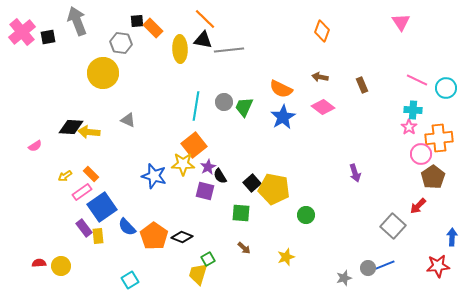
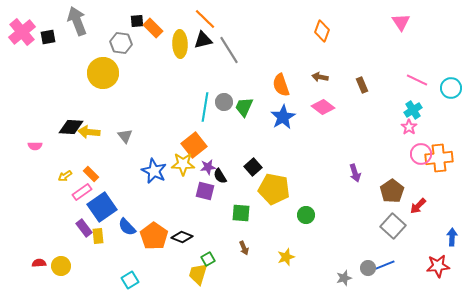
black triangle at (203, 40): rotated 24 degrees counterclockwise
yellow ellipse at (180, 49): moved 5 px up
gray line at (229, 50): rotated 64 degrees clockwise
cyan circle at (446, 88): moved 5 px right
orange semicircle at (281, 89): moved 4 px up; rotated 45 degrees clockwise
cyan line at (196, 106): moved 9 px right, 1 px down
cyan cross at (413, 110): rotated 36 degrees counterclockwise
gray triangle at (128, 120): moved 3 px left, 16 px down; rotated 28 degrees clockwise
orange cross at (439, 138): moved 20 px down
pink semicircle at (35, 146): rotated 32 degrees clockwise
purple star at (208, 167): rotated 21 degrees clockwise
blue star at (154, 176): moved 5 px up; rotated 10 degrees clockwise
brown pentagon at (433, 177): moved 41 px left, 14 px down
black square at (252, 183): moved 1 px right, 16 px up
brown arrow at (244, 248): rotated 24 degrees clockwise
